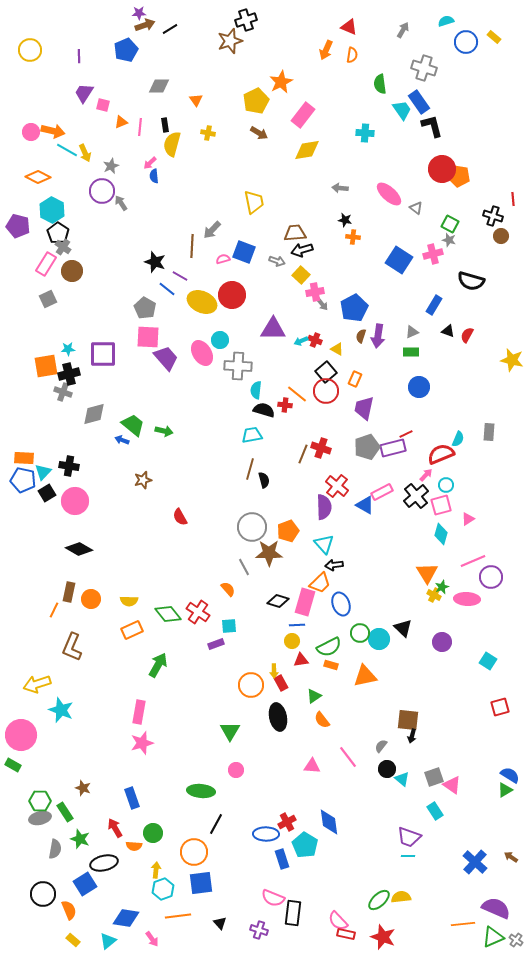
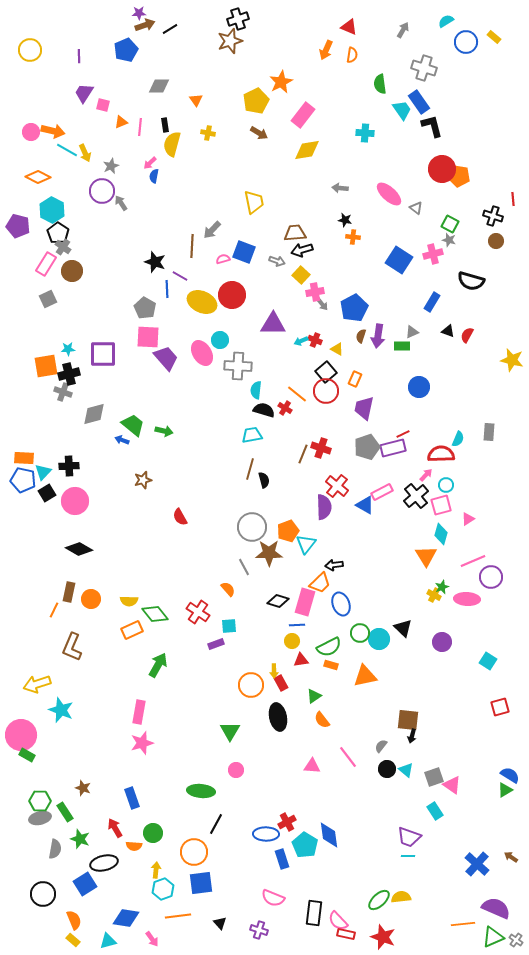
black cross at (246, 20): moved 8 px left, 1 px up
cyan semicircle at (446, 21): rotated 14 degrees counterclockwise
blue semicircle at (154, 176): rotated 16 degrees clockwise
brown circle at (501, 236): moved 5 px left, 5 px down
blue line at (167, 289): rotated 48 degrees clockwise
blue rectangle at (434, 305): moved 2 px left, 3 px up
purple triangle at (273, 329): moved 5 px up
green rectangle at (411, 352): moved 9 px left, 6 px up
red cross at (285, 405): moved 3 px down; rotated 24 degrees clockwise
red line at (406, 434): moved 3 px left
red semicircle at (441, 454): rotated 20 degrees clockwise
black cross at (69, 466): rotated 12 degrees counterclockwise
cyan triangle at (324, 544): moved 18 px left; rotated 20 degrees clockwise
orange triangle at (427, 573): moved 1 px left, 17 px up
green diamond at (168, 614): moved 13 px left
green rectangle at (13, 765): moved 14 px right, 10 px up
cyan triangle at (402, 779): moved 4 px right, 9 px up
blue diamond at (329, 822): moved 13 px down
blue cross at (475, 862): moved 2 px right, 2 px down
orange semicircle at (69, 910): moved 5 px right, 10 px down
black rectangle at (293, 913): moved 21 px right
cyan triangle at (108, 941): rotated 24 degrees clockwise
